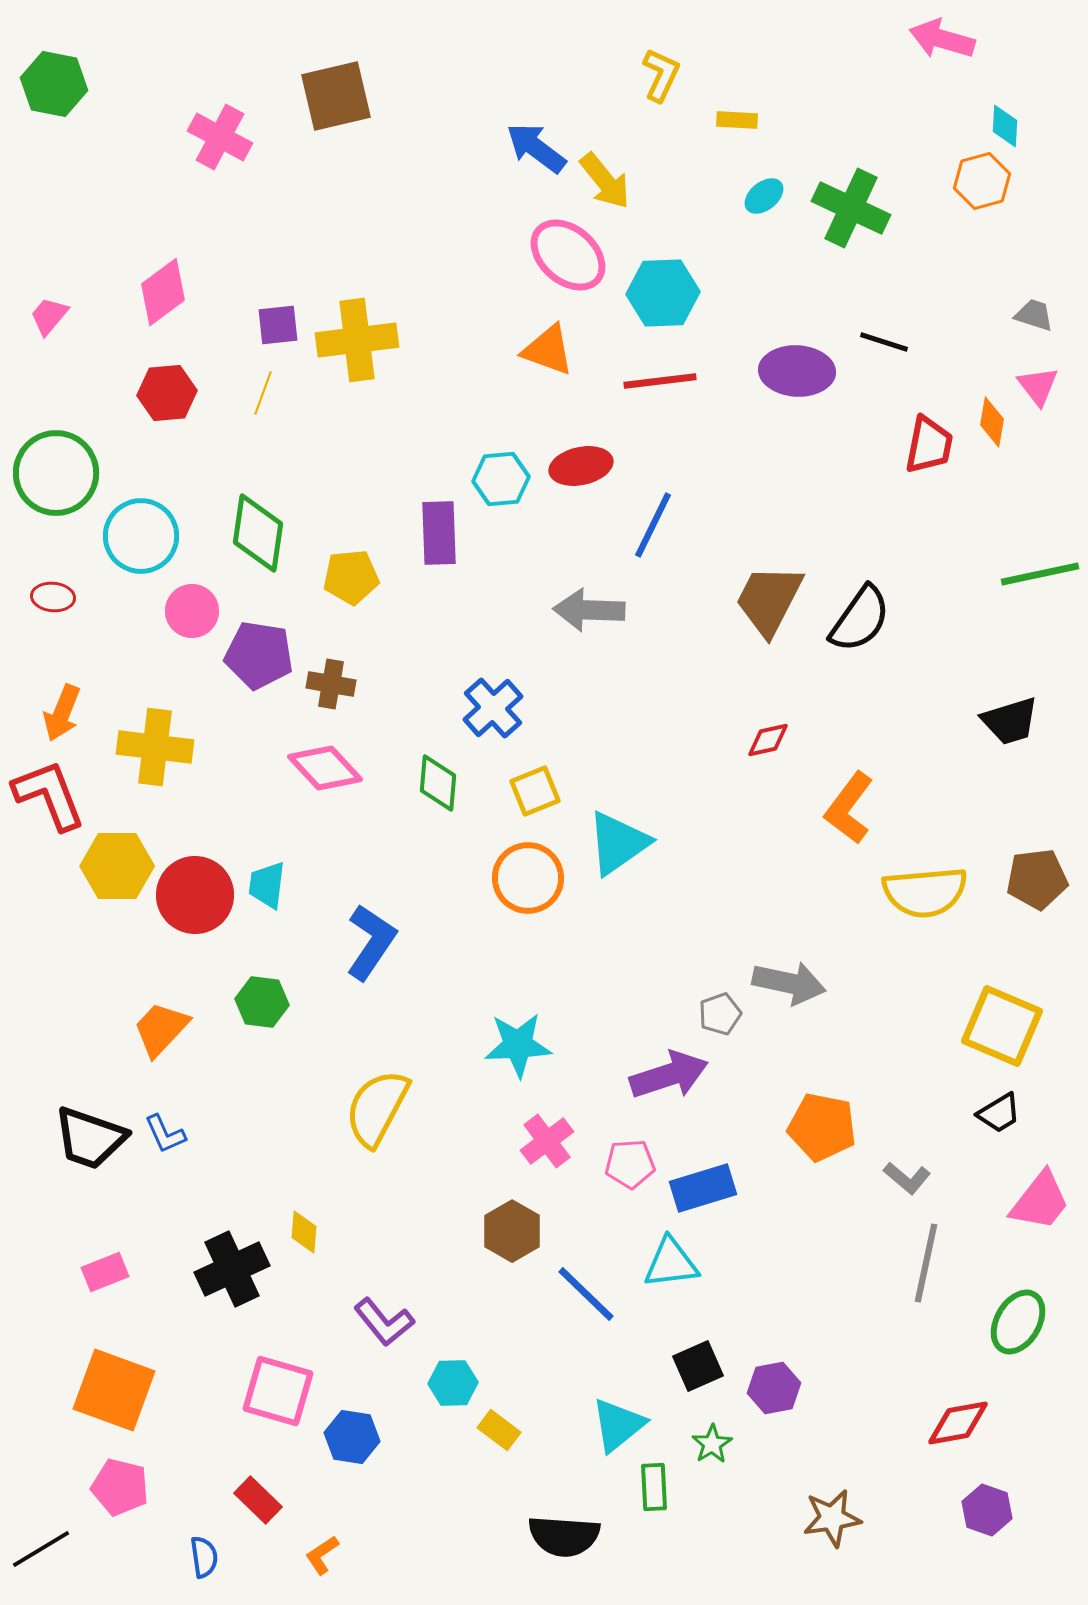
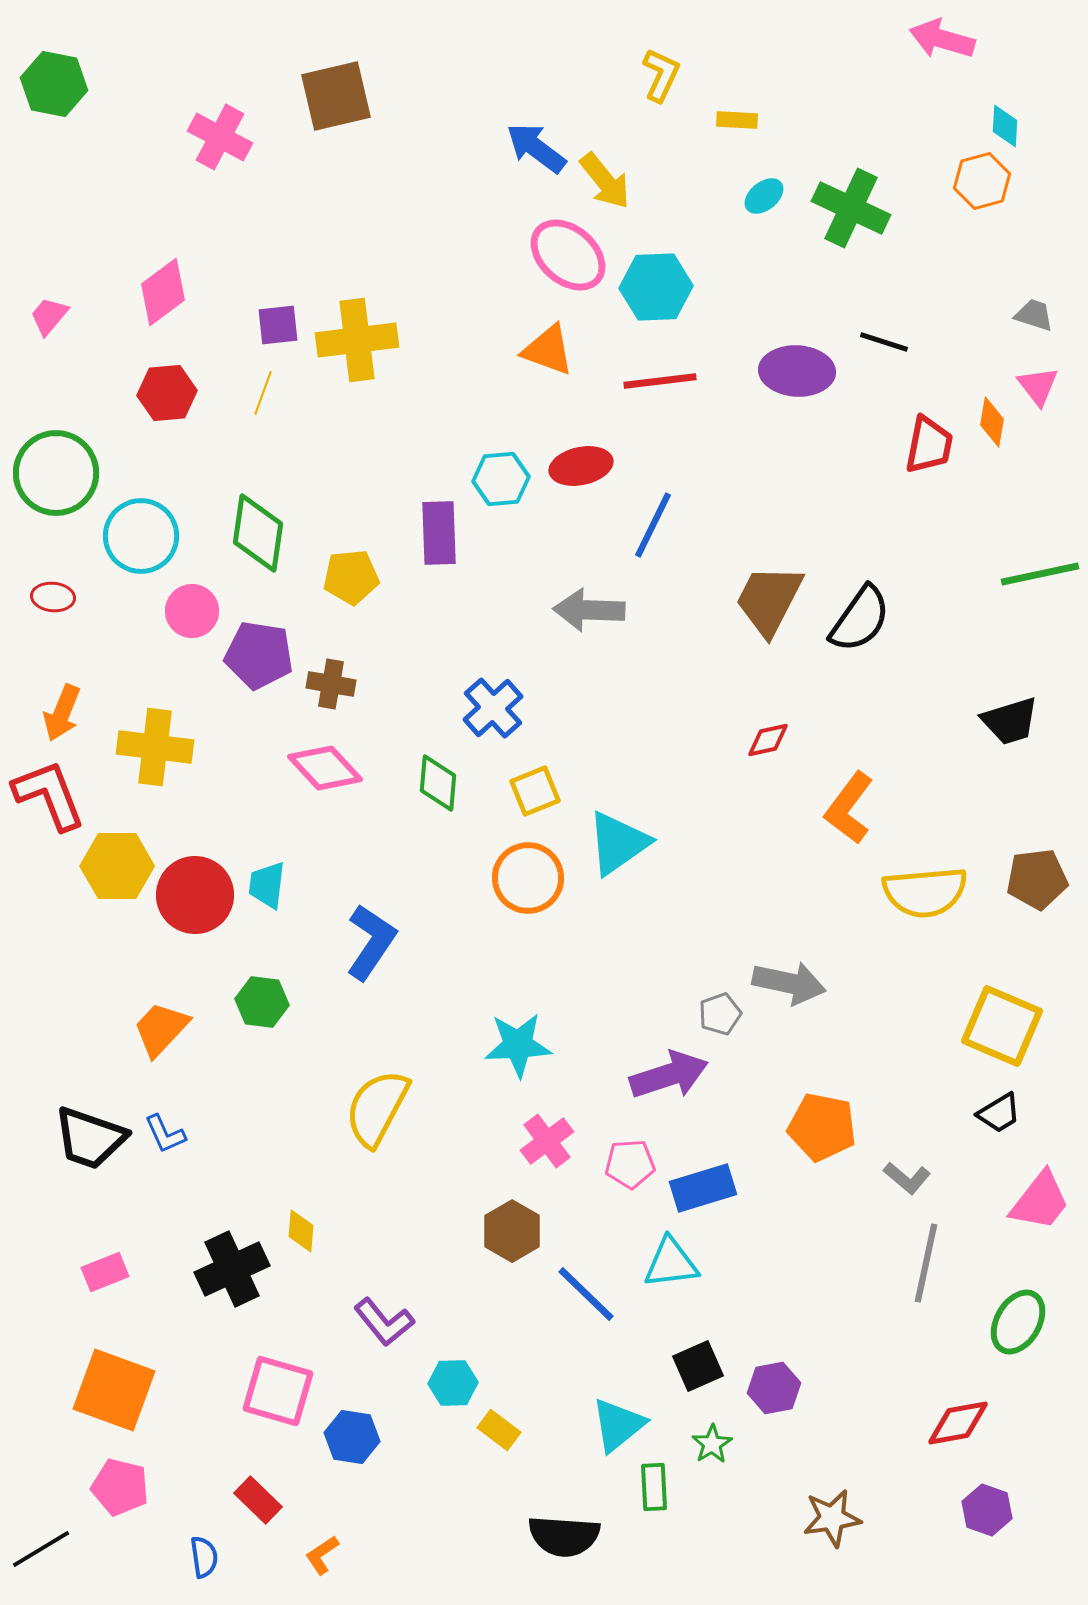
cyan hexagon at (663, 293): moved 7 px left, 6 px up
yellow diamond at (304, 1232): moved 3 px left, 1 px up
